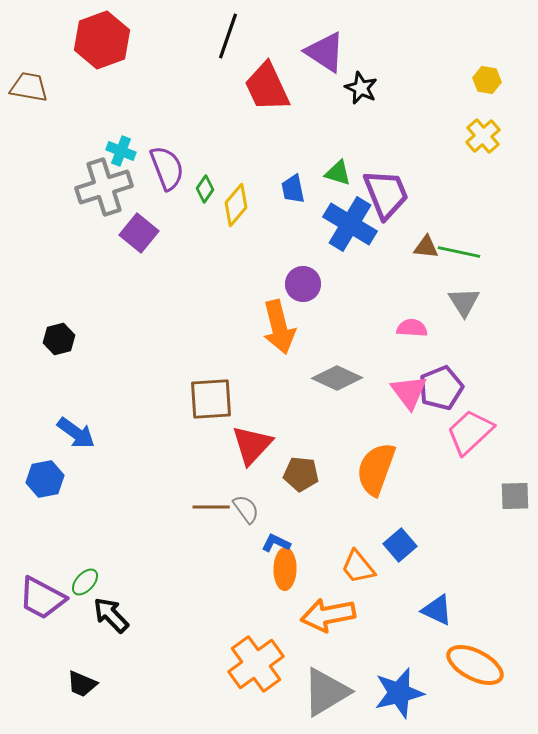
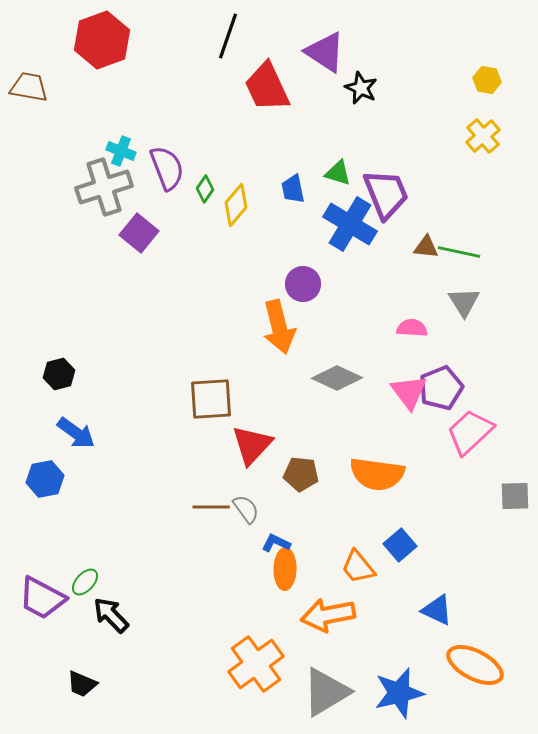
black hexagon at (59, 339): moved 35 px down
orange semicircle at (376, 469): moved 1 px right, 5 px down; rotated 102 degrees counterclockwise
